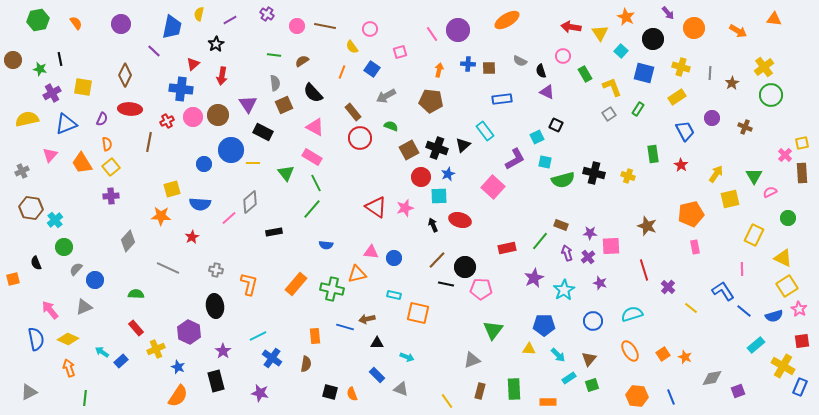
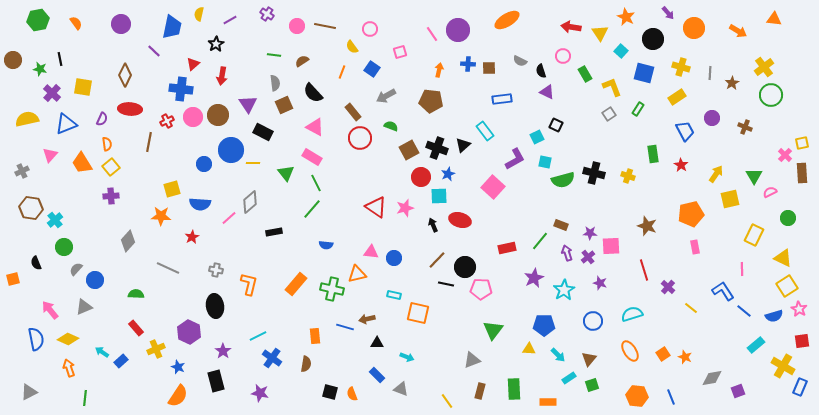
purple cross at (52, 93): rotated 18 degrees counterclockwise
